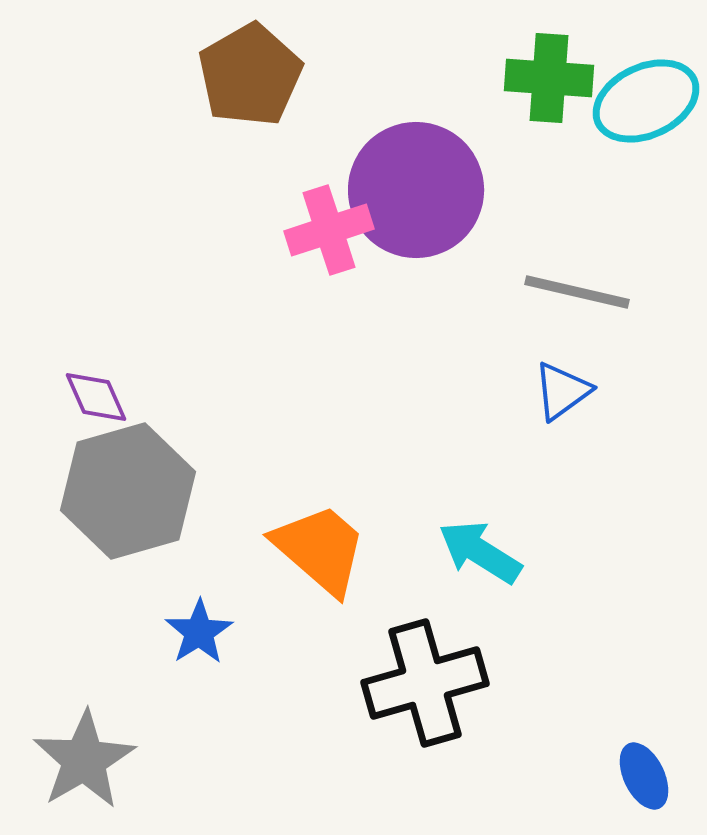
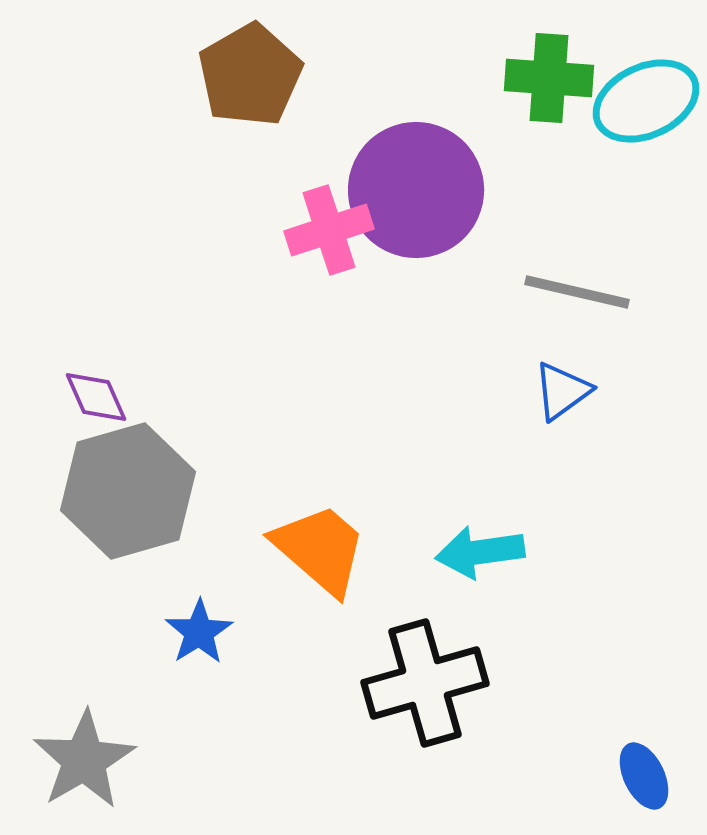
cyan arrow: rotated 40 degrees counterclockwise
